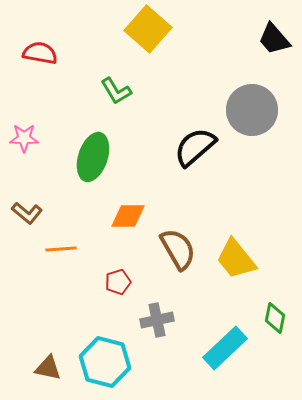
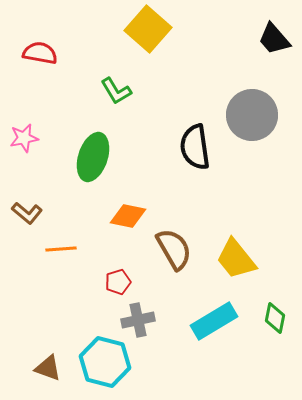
gray circle: moved 5 px down
pink star: rotated 12 degrees counterclockwise
black semicircle: rotated 57 degrees counterclockwise
orange diamond: rotated 12 degrees clockwise
brown semicircle: moved 4 px left
gray cross: moved 19 px left
cyan rectangle: moved 11 px left, 27 px up; rotated 12 degrees clockwise
brown triangle: rotated 8 degrees clockwise
